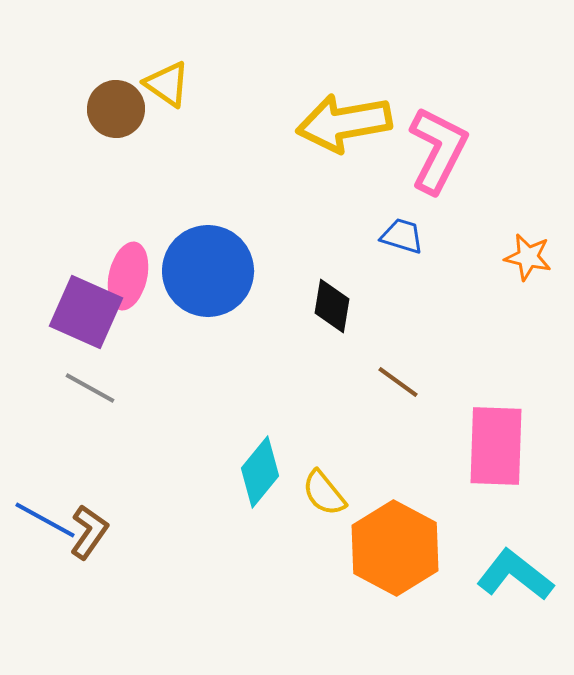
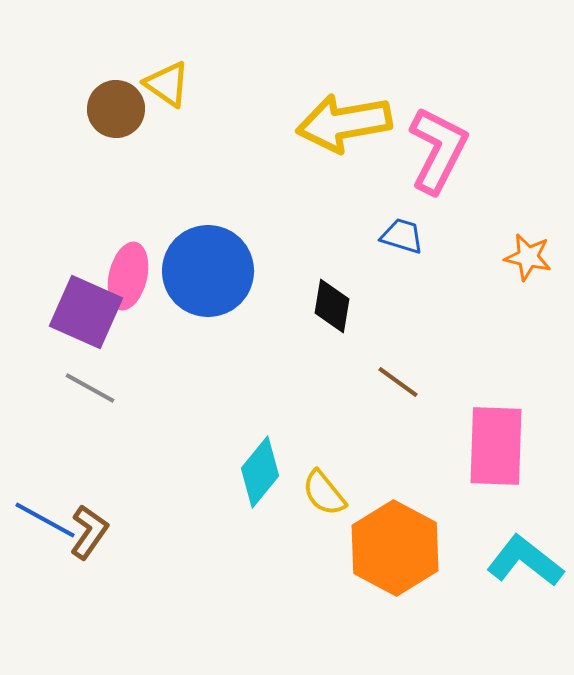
cyan L-shape: moved 10 px right, 14 px up
